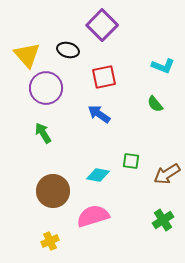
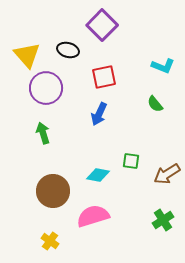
blue arrow: rotated 100 degrees counterclockwise
green arrow: rotated 15 degrees clockwise
yellow cross: rotated 30 degrees counterclockwise
